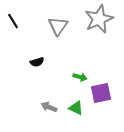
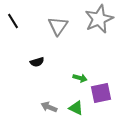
green arrow: moved 1 px down
